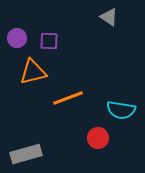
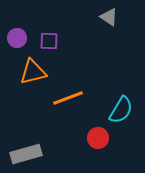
cyan semicircle: rotated 68 degrees counterclockwise
